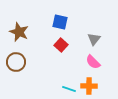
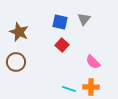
gray triangle: moved 10 px left, 20 px up
red square: moved 1 px right
orange cross: moved 2 px right, 1 px down
